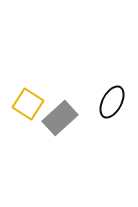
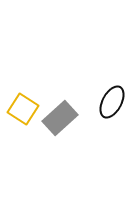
yellow square: moved 5 px left, 5 px down
